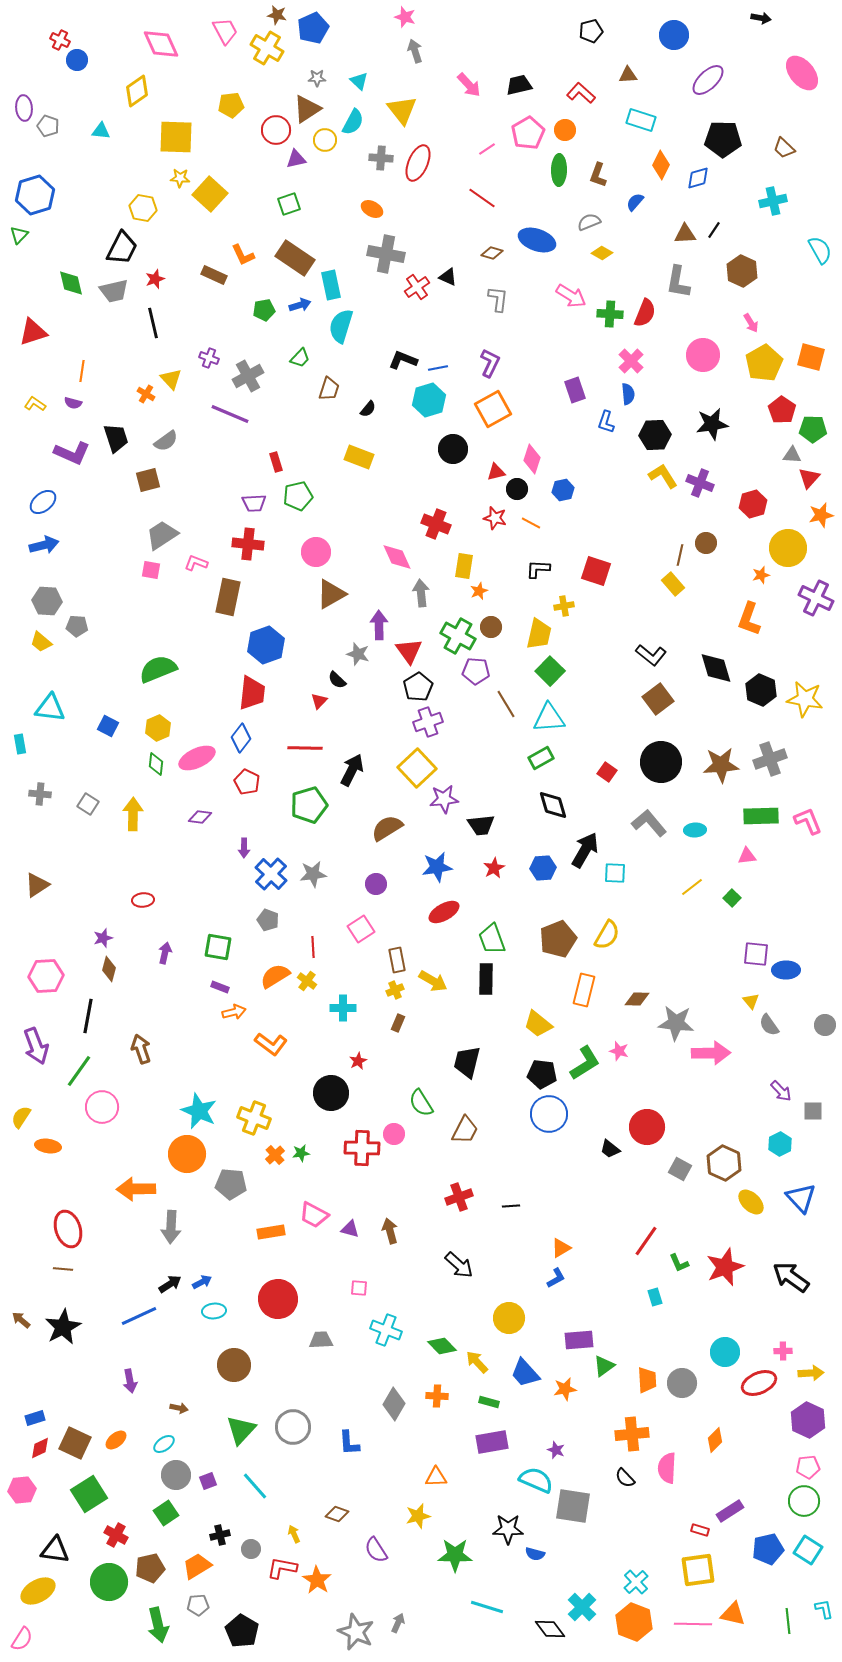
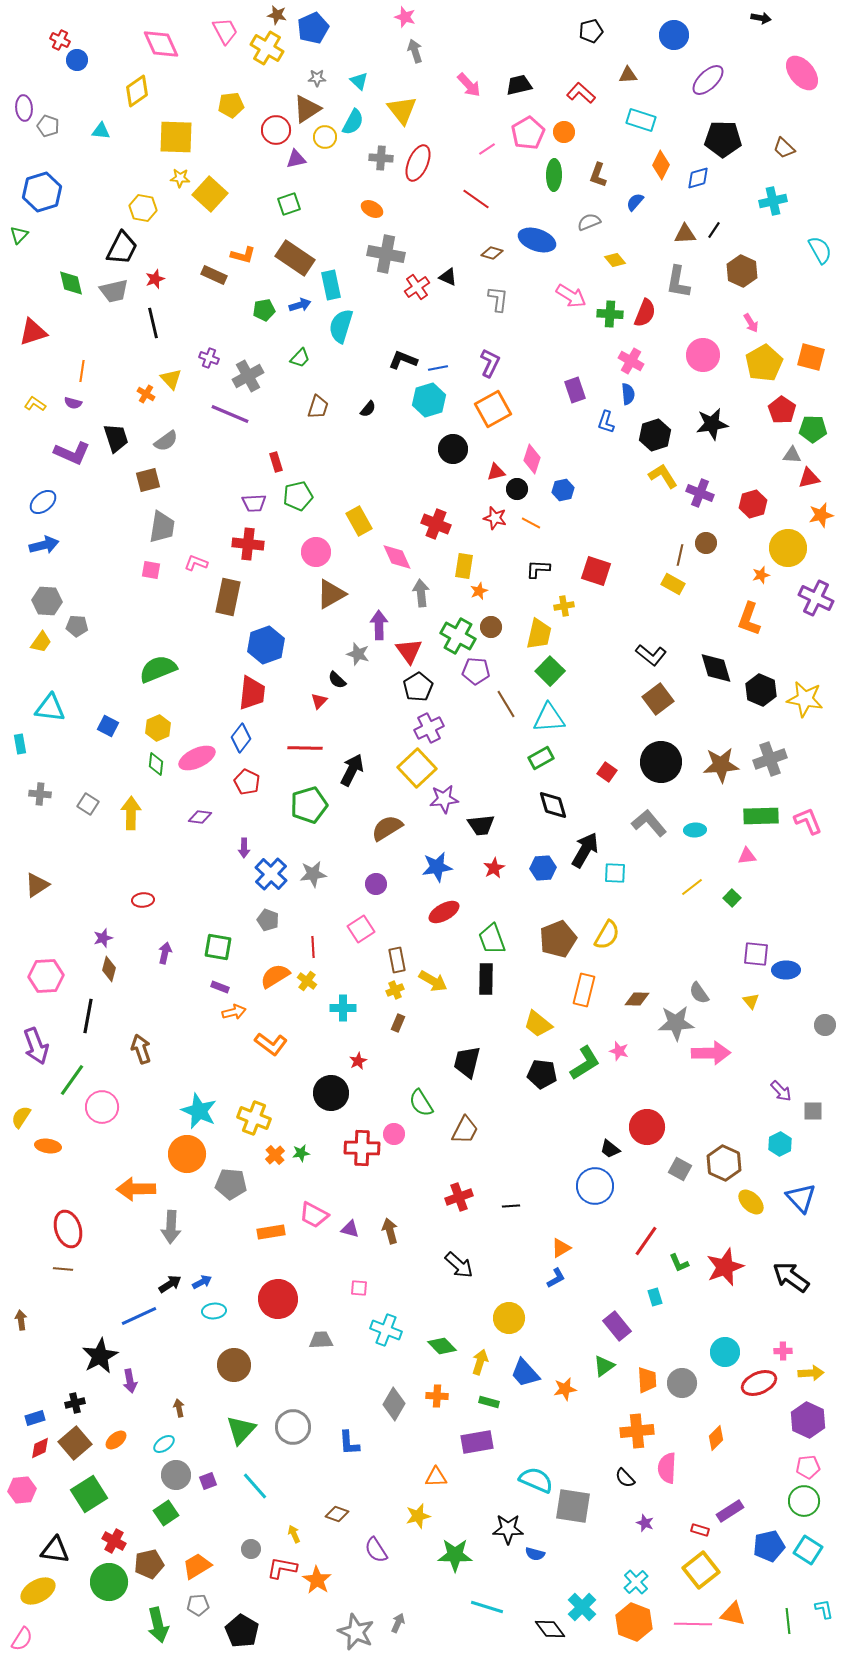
orange circle at (565, 130): moved 1 px left, 2 px down
yellow circle at (325, 140): moved 3 px up
green ellipse at (559, 170): moved 5 px left, 5 px down
blue hexagon at (35, 195): moved 7 px right, 3 px up
red line at (482, 198): moved 6 px left, 1 px down
yellow diamond at (602, 253): moved 13 px right, 7 px down; rotated 20 degrees clockwise
orange L-shape at (243, 255): rotated 50 degrees counterclockwise
pink cross at (631, 361): rotated 15 degrees counterclockwise
brown trapezoid at (329, 389): moved 11 px left, 18 px down
black hexagon at (655, 435): rotated 16 degrees counterclockwise
yellow rectangle at (359, 457): moved 64 px down; rotated 40 degrees clockwise
red triangle at (809, 478): rotated 35 degrees clockwise
purple cross at (700, 483): moved 10 px down
gray trapezoid at (162, 535): moved 8 px up; rotated 132 degrees clockwise
yellow rectangle at (673, 584): rotated 20 degrees counterclockwise
yellow trapezoid at (41, 642): rotated 95 degrees counterclockwise
purple cross at (428, 722): moved 1 px right, 6 px down; rotated 8 degrees counterclockwise
yellow arrow at (133, 814): moved 2 px left, 1 px up
gray star at (676, 1023): rotated 9 degrees counterclockwise
gray semicircle at (769, 1025): moved 70 px left, 32 px up
green line at (79, 1071): moved 7 px left, 9 px down
blue circle at (549, 1114): moved 46 px right, 72 px down
brown arrow at (21, 1320): rotated 42 degrees clockwise
black star at (63, 1327): moved 37 px right, 29 px down
purple rectangle at (579, 1340): moved 38 px right, 14 px up; rotated 56 degrees clockwise
yellow arrow at (477, 1362): moved 3 px right; rotated 60 degrees clockwise
brown arrow at (179, 1408): rotated 114 degrees counterclockwise
orange cross at (632, 1434): moved 5 px right, 3 px up
orange diamond at (715, 1440): moved 1 px right, 2 px up
purple rectangle at (492, 1442): moved 15 px left
brown square at (75, 1443): rotated 24 degrees clockwise
purple star at (556, 1450): moved 89 px right, 73 px down
red cross at (116, 1535): moved 2 px left, 6 px down
black cross at (220, 1535): moved 145 px left, 132 px up
blue pentagon at (768, 1549): moved 1 px right, 3 px up
brown pentagon at (150, 1568): moved 1 px left, 4 px up
yellow square at (698, 1570): moved 3 px right; rotated 30 degrees counterclockwise
